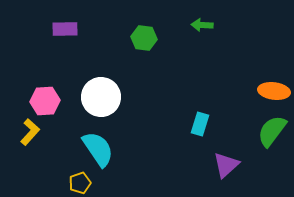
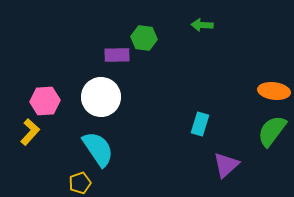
purple rectangle: moved 52 px right, 26 px down
